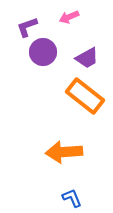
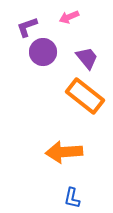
purple trapezoid: rotated 100 degrees counterclockwise
blue L-shape: rotated 145 degrees counterclockwise
